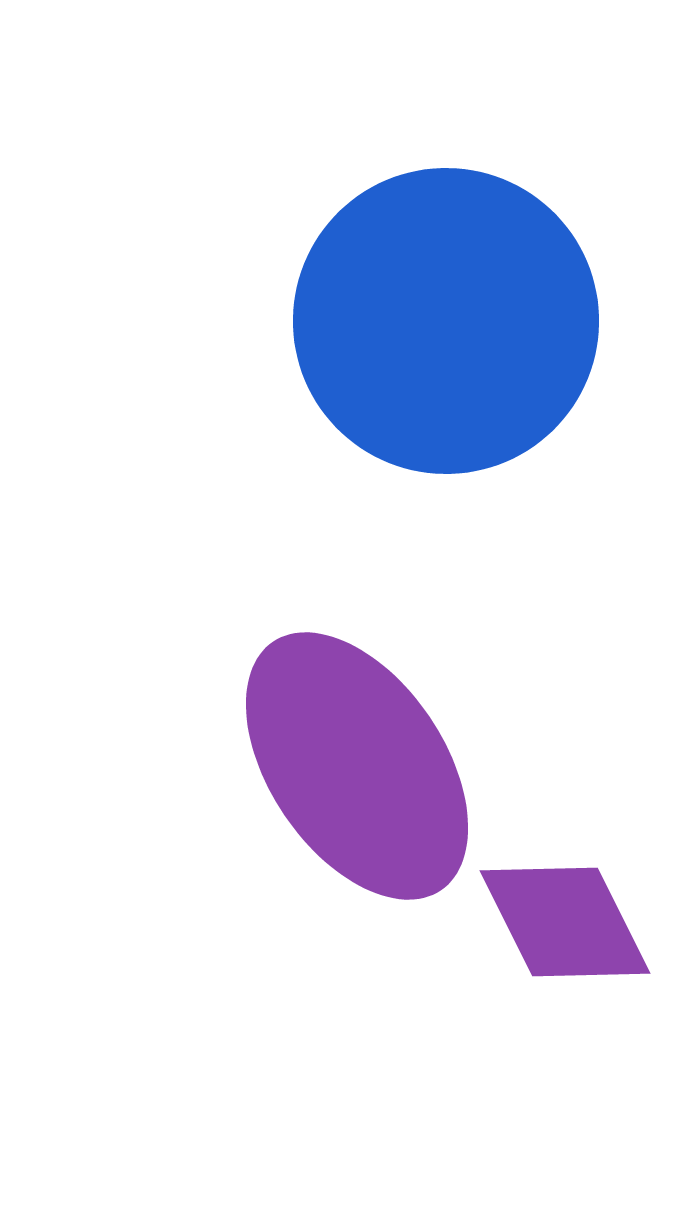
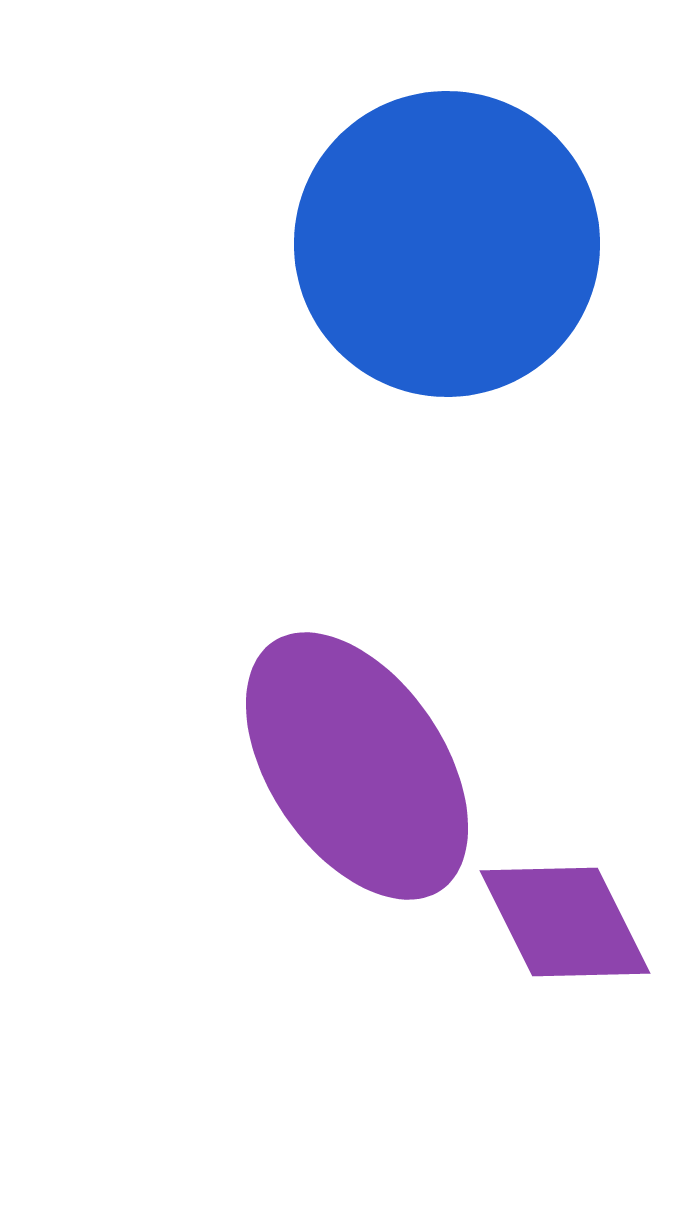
blue circle: moved 1 px right, 77 px up
